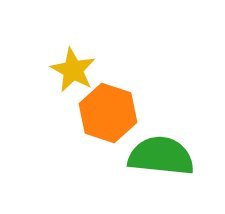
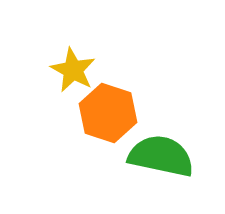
green semicircle: rotated 6 degrees clockwise
